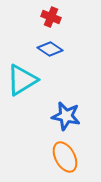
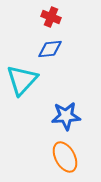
blue diamond: rotated 40 degrees counterclockwise
cyan triangle: rotated 16 degrees counterclockwise
blue star: rotated 16 degrees counterclockwise
